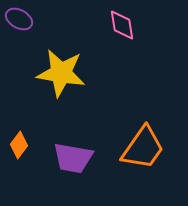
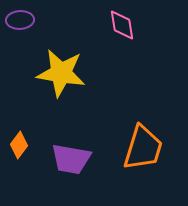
purple ellipse: moved 1 px right, 1 px down; rotated 32 degrees counterclockwise
orange trapezoid: rotated 18 degrees counterclockwise
purple trapezoid: moved 2 px left, 1 px down
